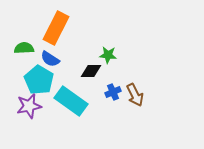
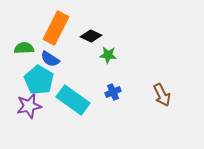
black diamond: moved 35 px up; rotated 25 degrees clockwise
brown arrow: moved 27 px right
cyan rectangle: moved 2 px right, 1 px up
